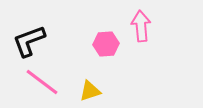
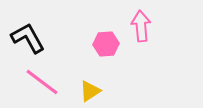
black L-shape: moved 1 px left, 3 px up; rotated 81 degrees clockwise
yellow triangle: rotated 15 degrees counterclockwise
